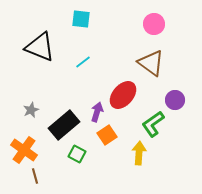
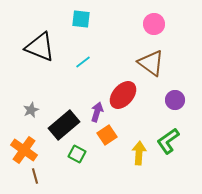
green L-shape: moved 15 px right, 17 px down
